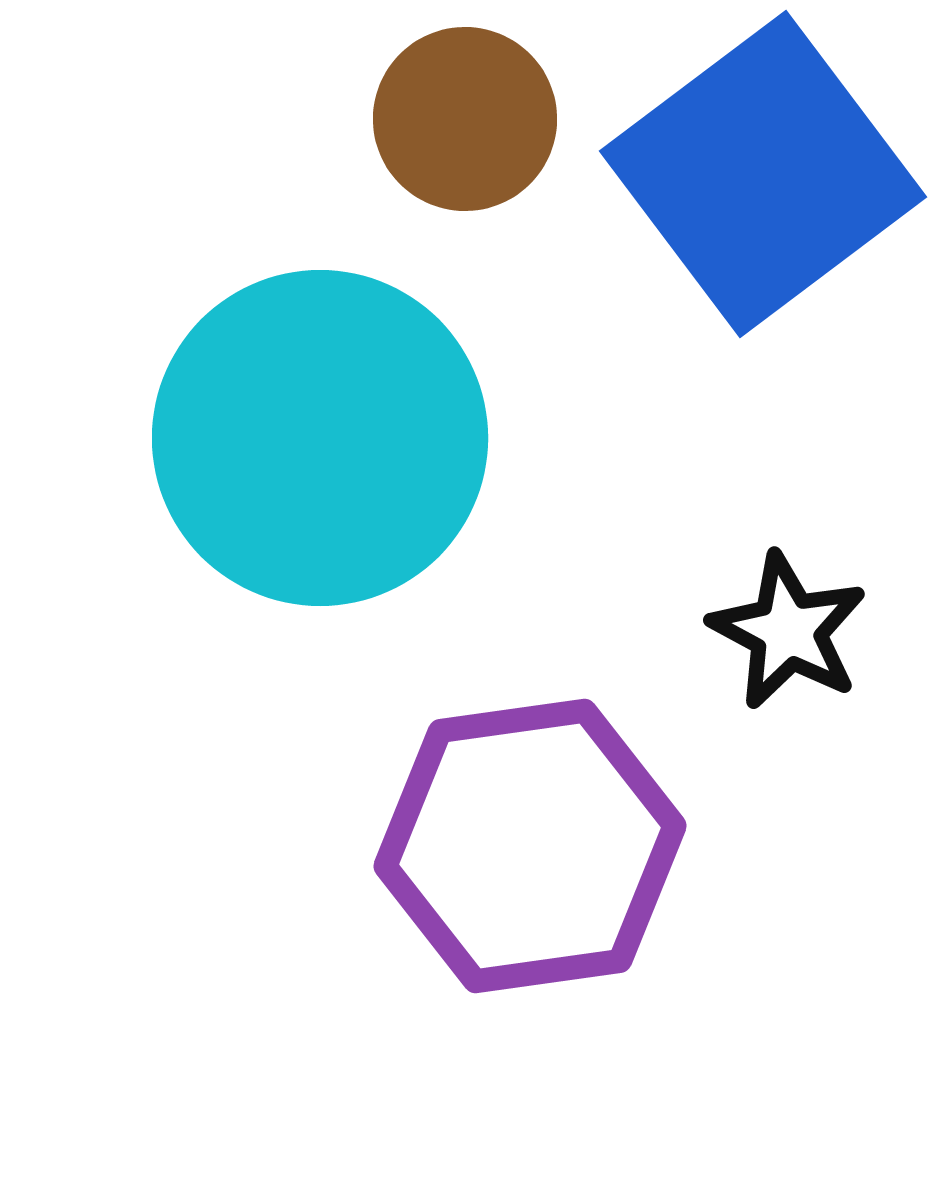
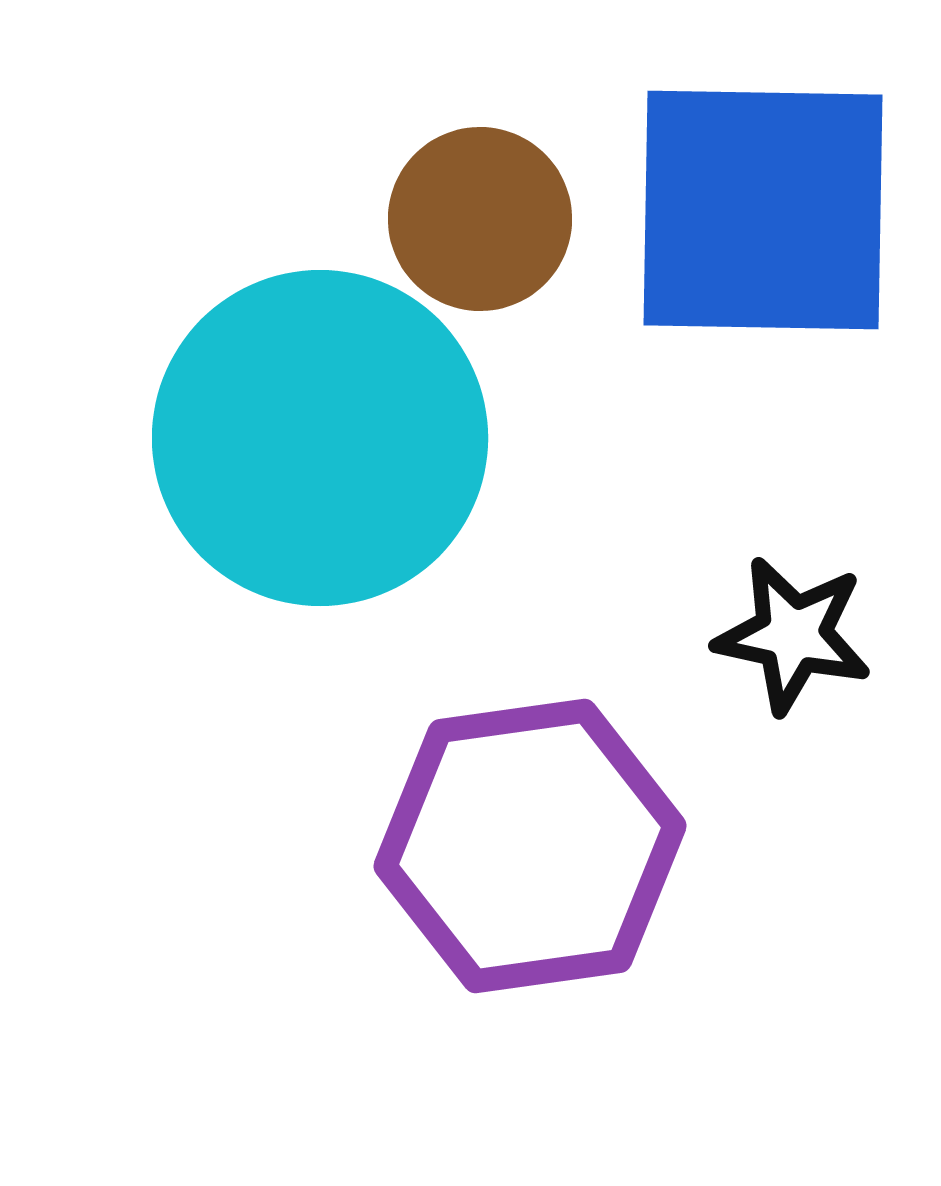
brown circle: moved 15 px right, 100 px down
blue square: moved 36 px down; rotated 38 degrees clockwise
black star: moved 5 px right, 4 px down; rotated 16 degrees counterclockwise
